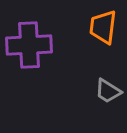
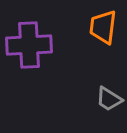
gray trapezoid: moved 1 px right, 8 px down
